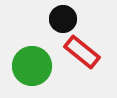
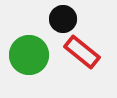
green circle: moved 3 px left, 11 px up
